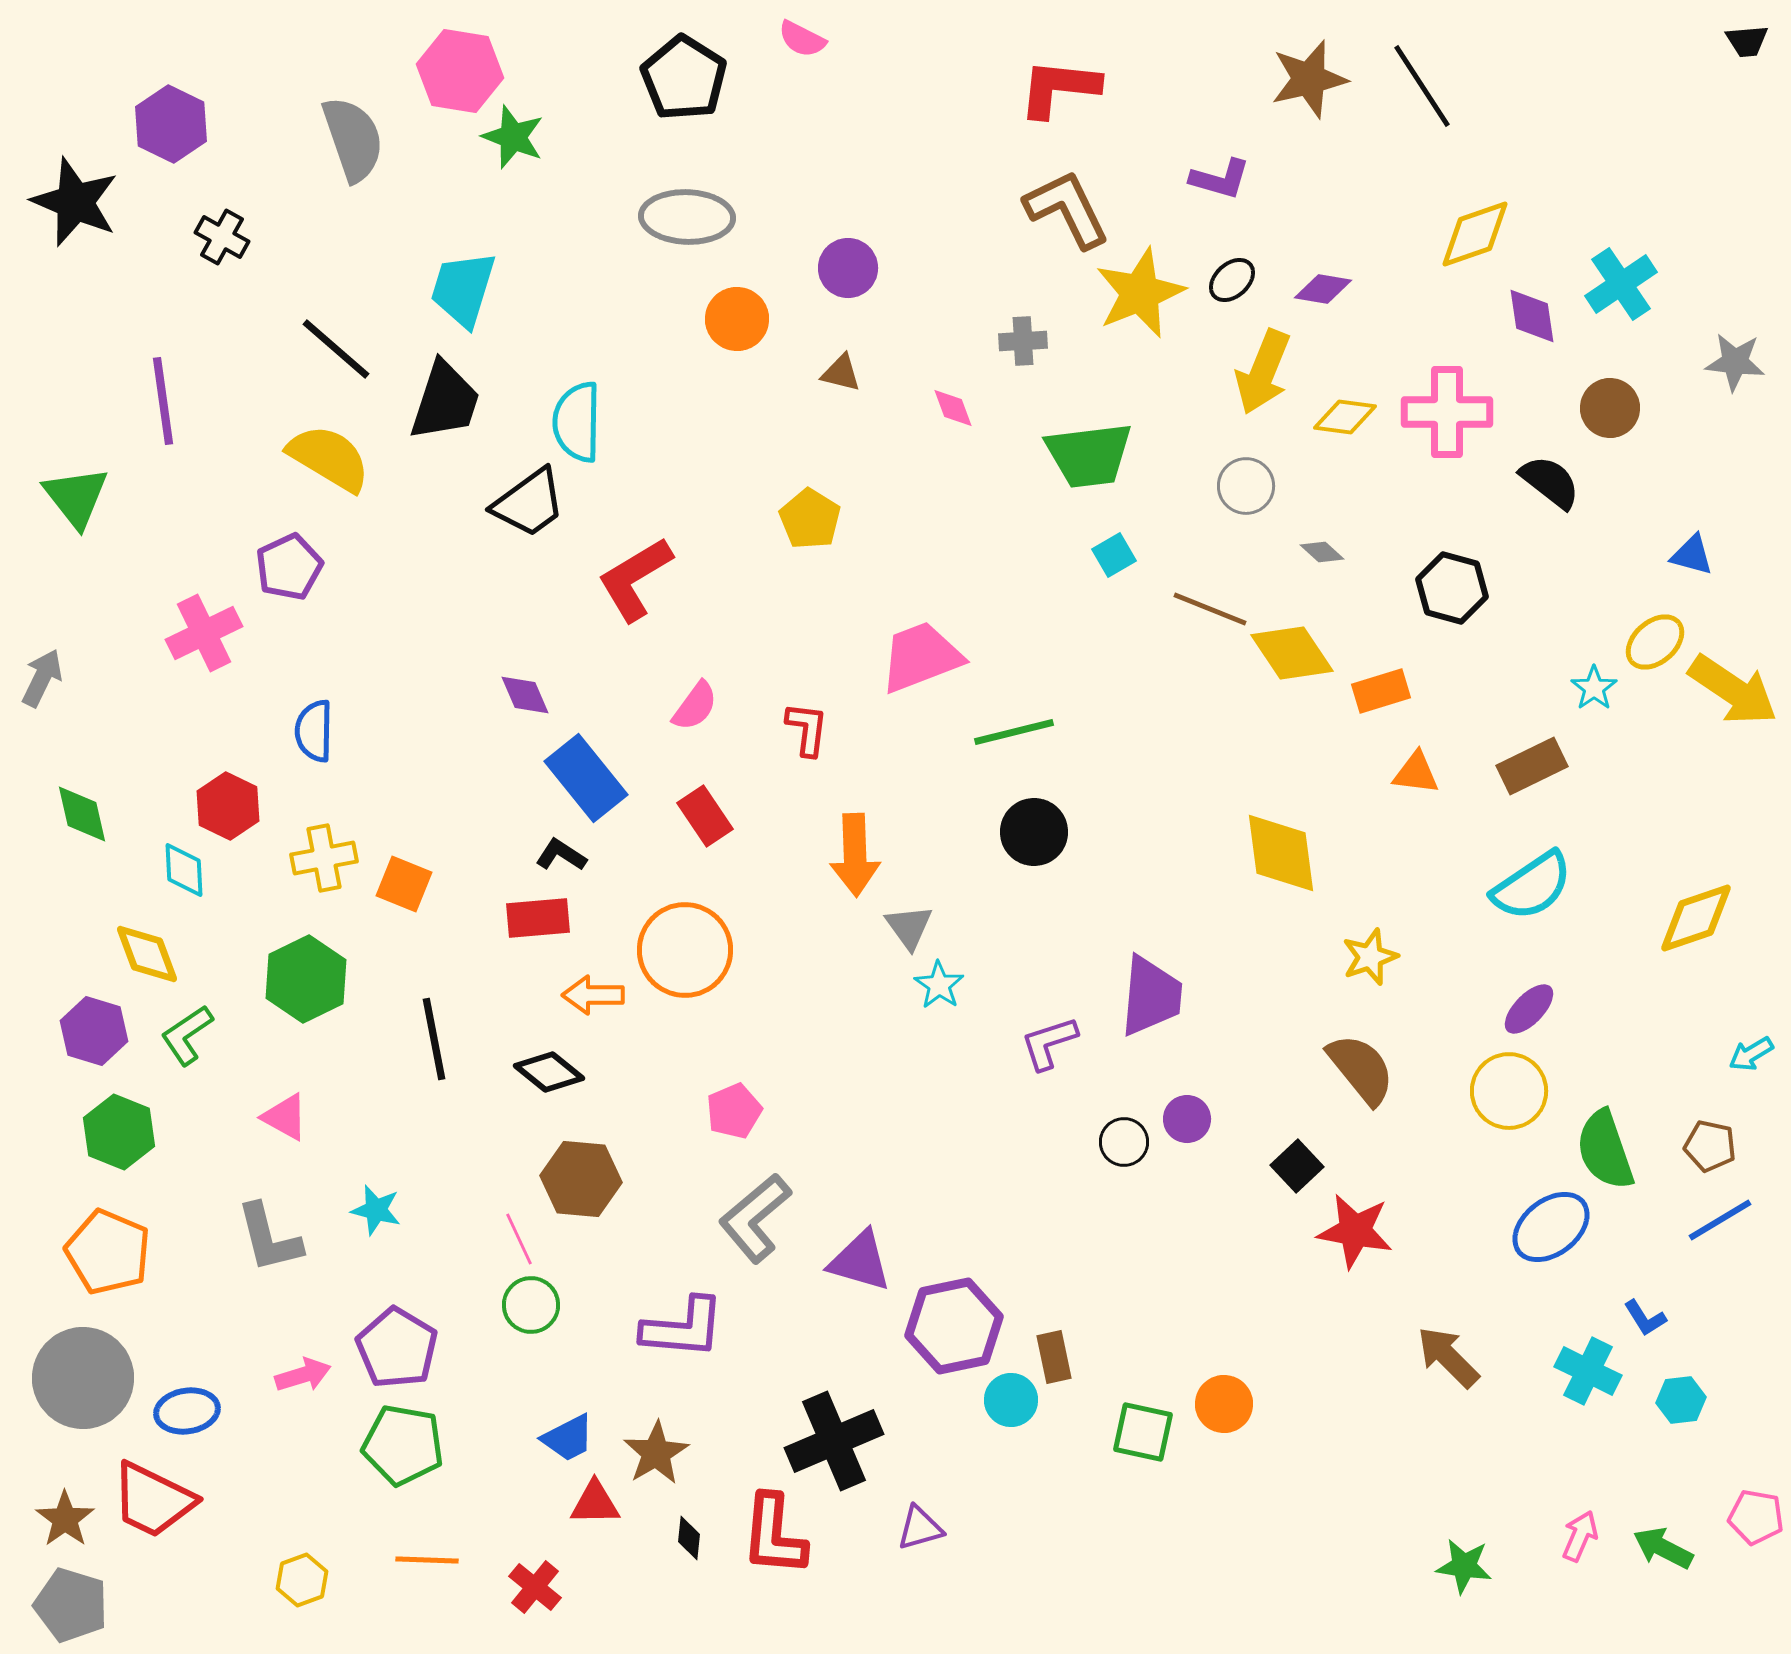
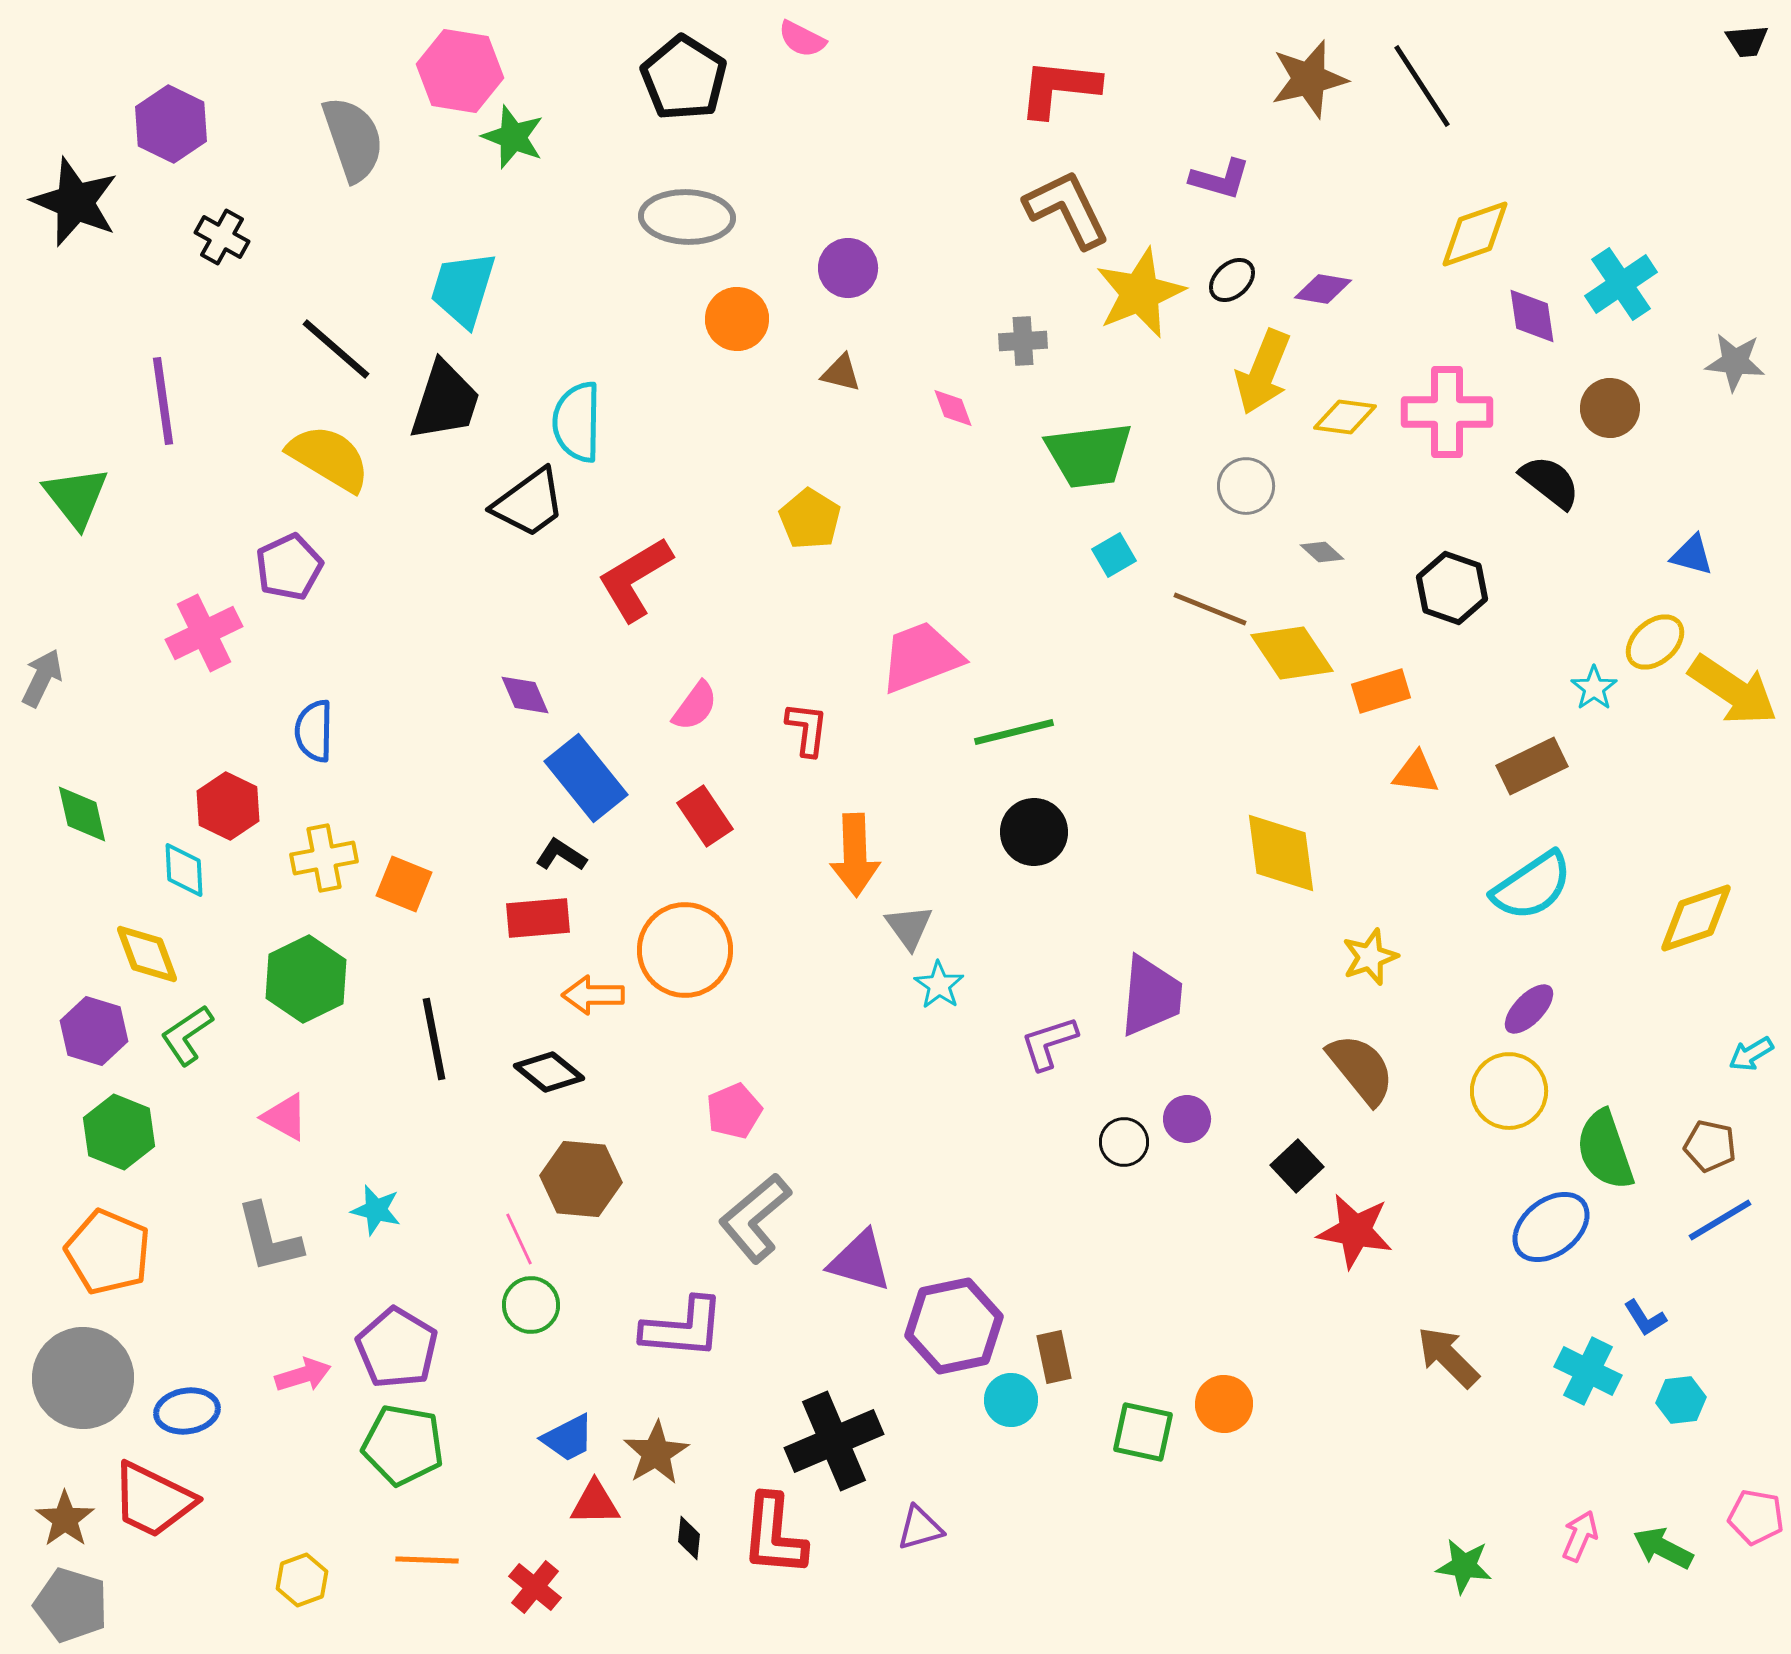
black hexagon at (1452, 588): rotated 4 degrees clockwise
